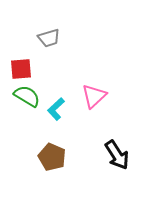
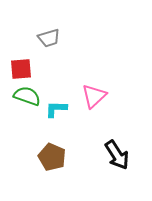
green semicircle: rotated 12 degrees counterclockwise
cyan L-shape: rotated 45 degrees clockwise
